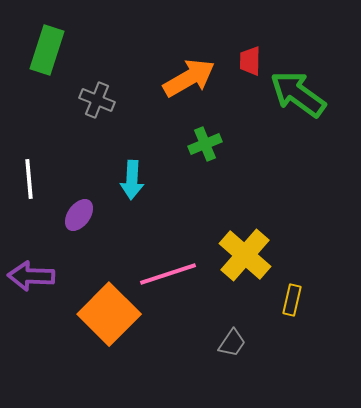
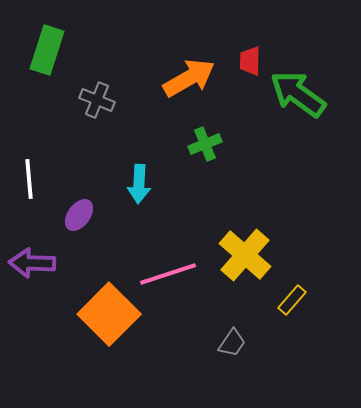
cyan arrow: moved 7 px right, 4 px down
purple arrow: moved 1 px right, 13 px up
yellow rectangle: rotated 28 degrees clockwise
